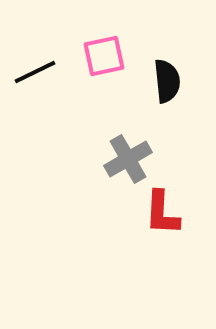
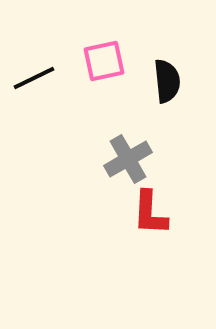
pink square: moved 5 px down
black line: moved 1 px left, 6 px down
red L-shape: moved 12 px left
